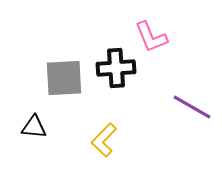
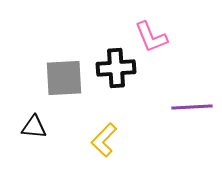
purple line: rotated 33 degrees counterclockwise
